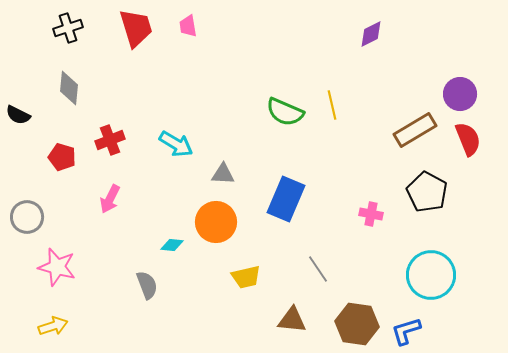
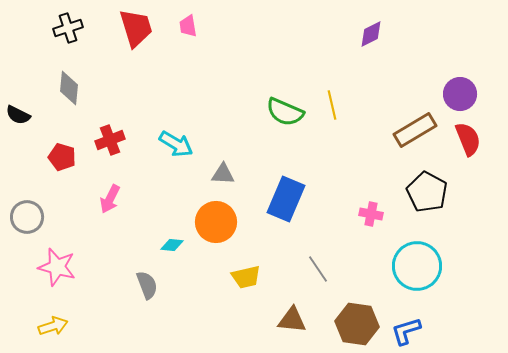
cyan circle: moved 14 px left, 9 px up
